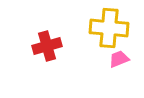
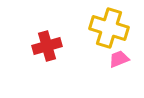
yellow cross: rotated 12 degrees clockwise
